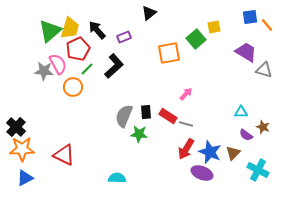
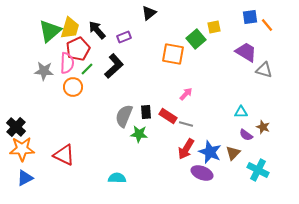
orange square: moved 4 px right, 1 px down; rotated 20 degrees clockwise
pink semicircle: moved 9 px right, 1 px up; rotated 30 degrees clockwise
